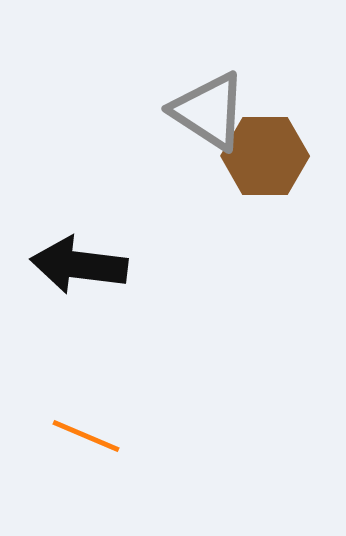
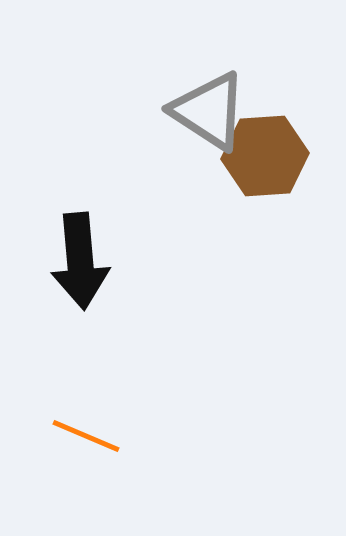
brown hexagon: rotated 4 degrees counterclockwise
black arrow: moved 1 px right, 4 px up; rotated 102 degrees counterclockwise
